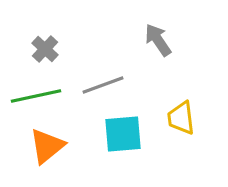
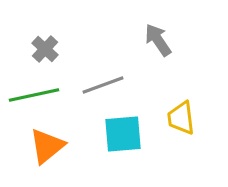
green line: moved 2 px left, 1 px up
